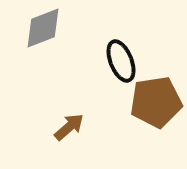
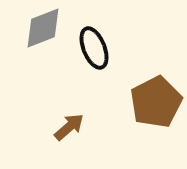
black ellipse: moved 27 px left, 13 px up
brown pentagon: rotated 18 degrees counterclockwise
